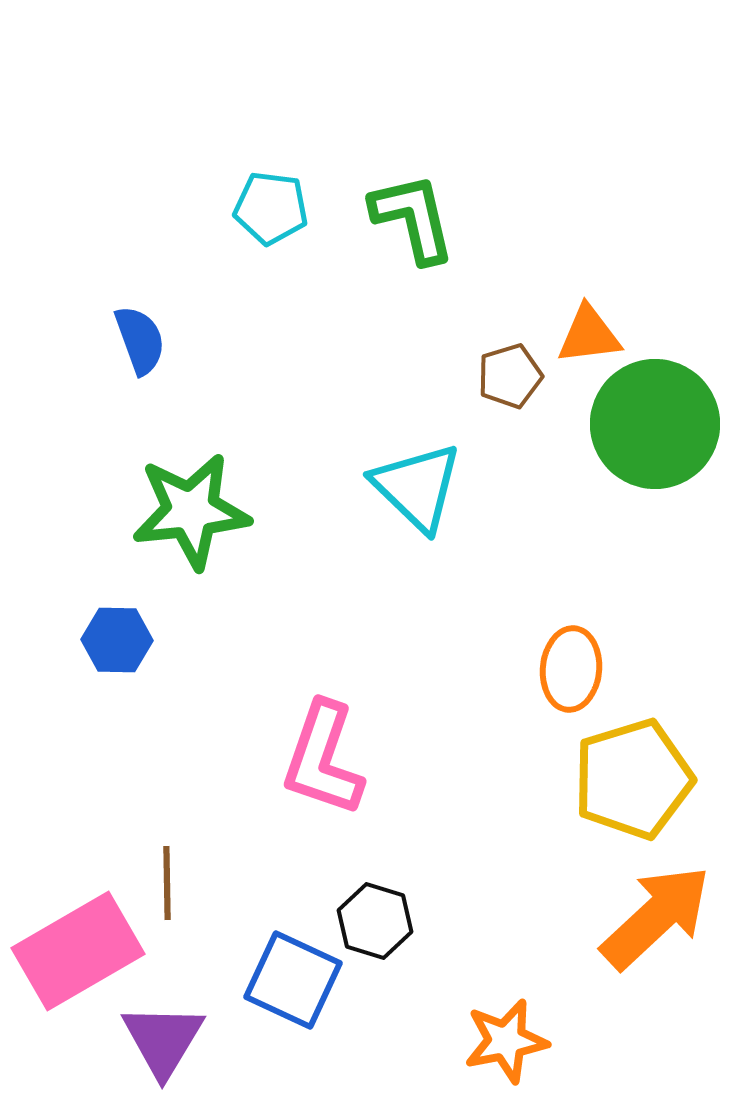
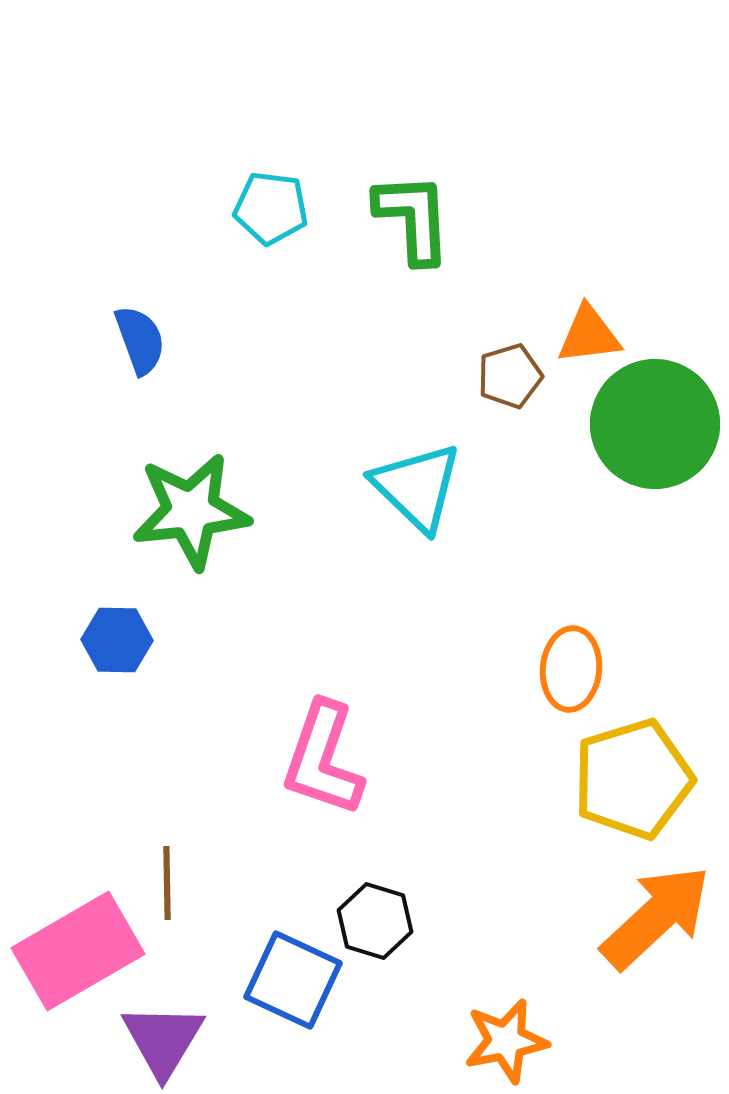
green L-shape: rotated 10 degrees clockwise
